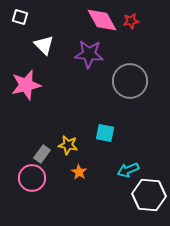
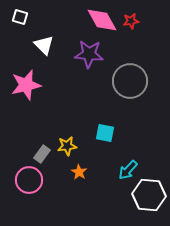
yellow star: moved 1 px left, 1 px down; rotated 18 degrees counterclockwise
cyan arrow: rotated 25 degrees counterclockwise
pink circle: moved 3 px left, 2 px down
